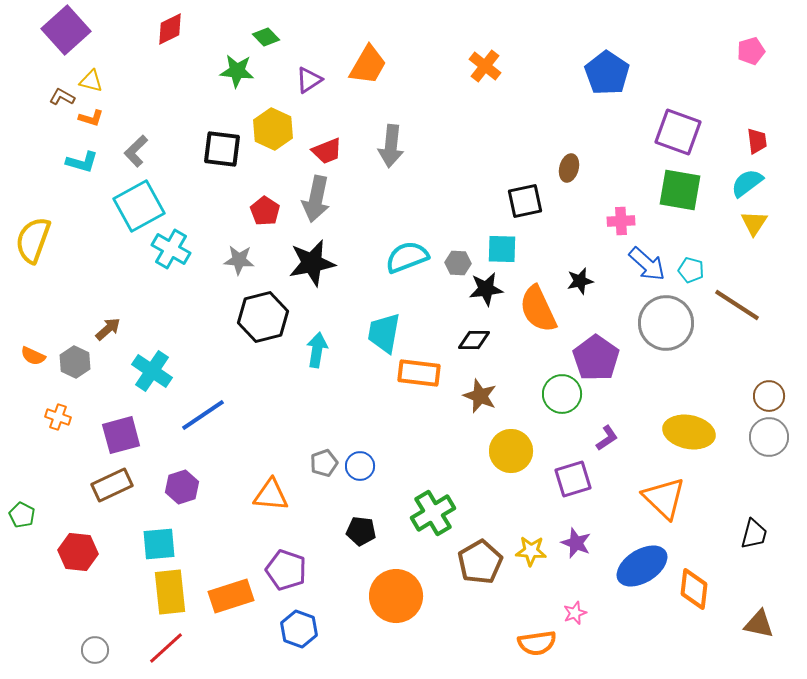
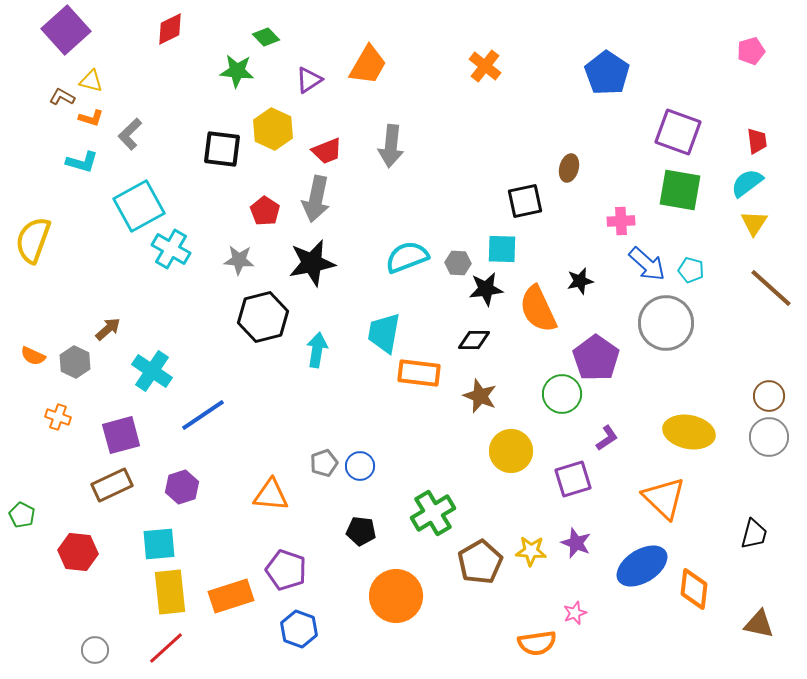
gray L-shape at (136, 151): moved 6 px left, 17 px up
brown line at (737, 305): moved 34 px right, 17 px up; rotated 9 degrees clockwise
